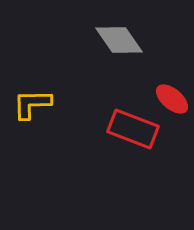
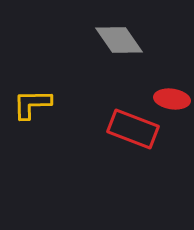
red ellipse: rotated 32 degrees counterclockwise
